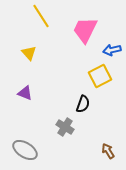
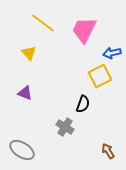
yellow line: moved 2 px right, 7 px down; rotated 20 degrees counterclockwise
pink trapezoid: moved 1 px left
blue arrow: moved 3 px down
gray ellipse: moved 3 px left
